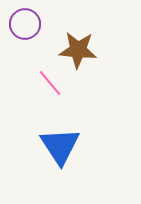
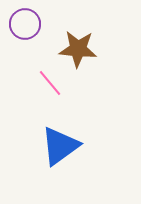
brown star: moved 1 px up
blue triangle: rotated 27 degrees clockwise
